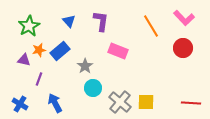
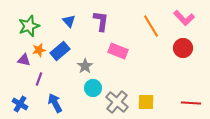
green star: rotated 10 degrees clockwise
gray cross: moved 3 px left
